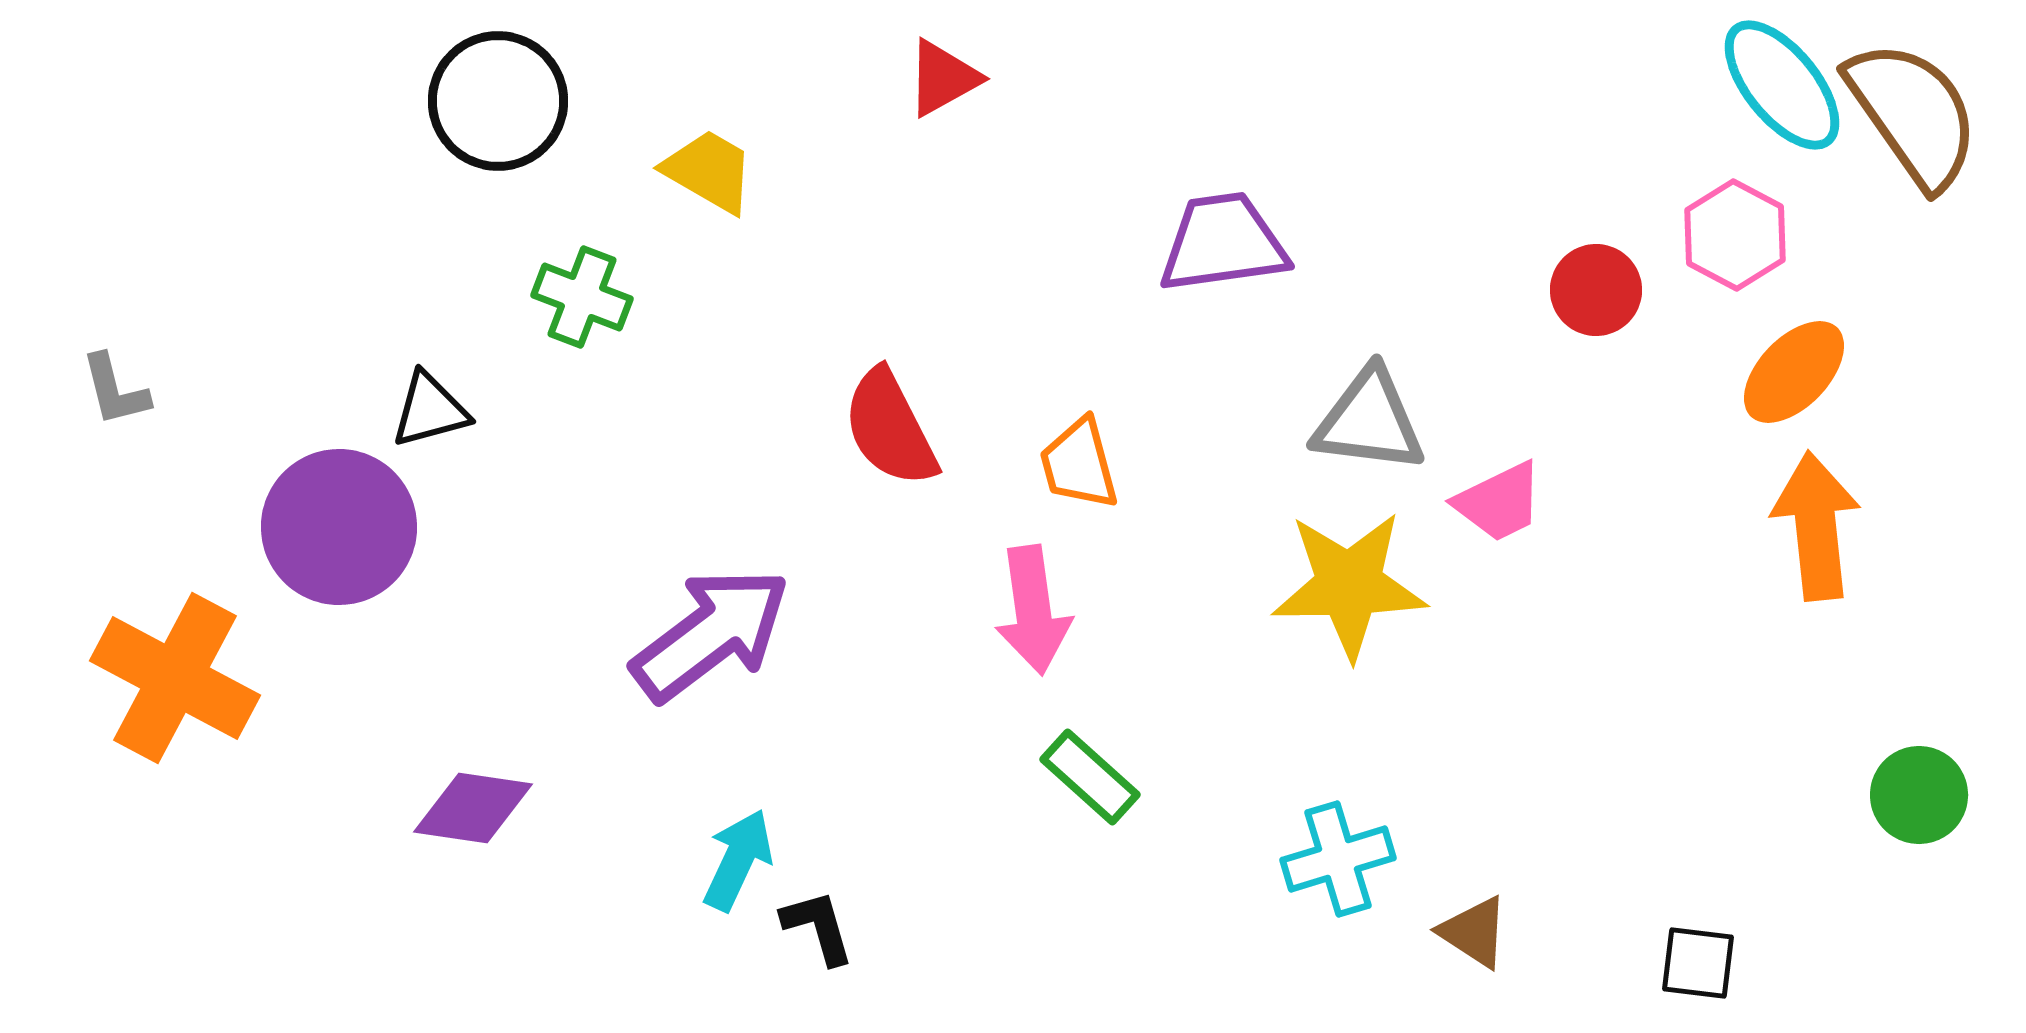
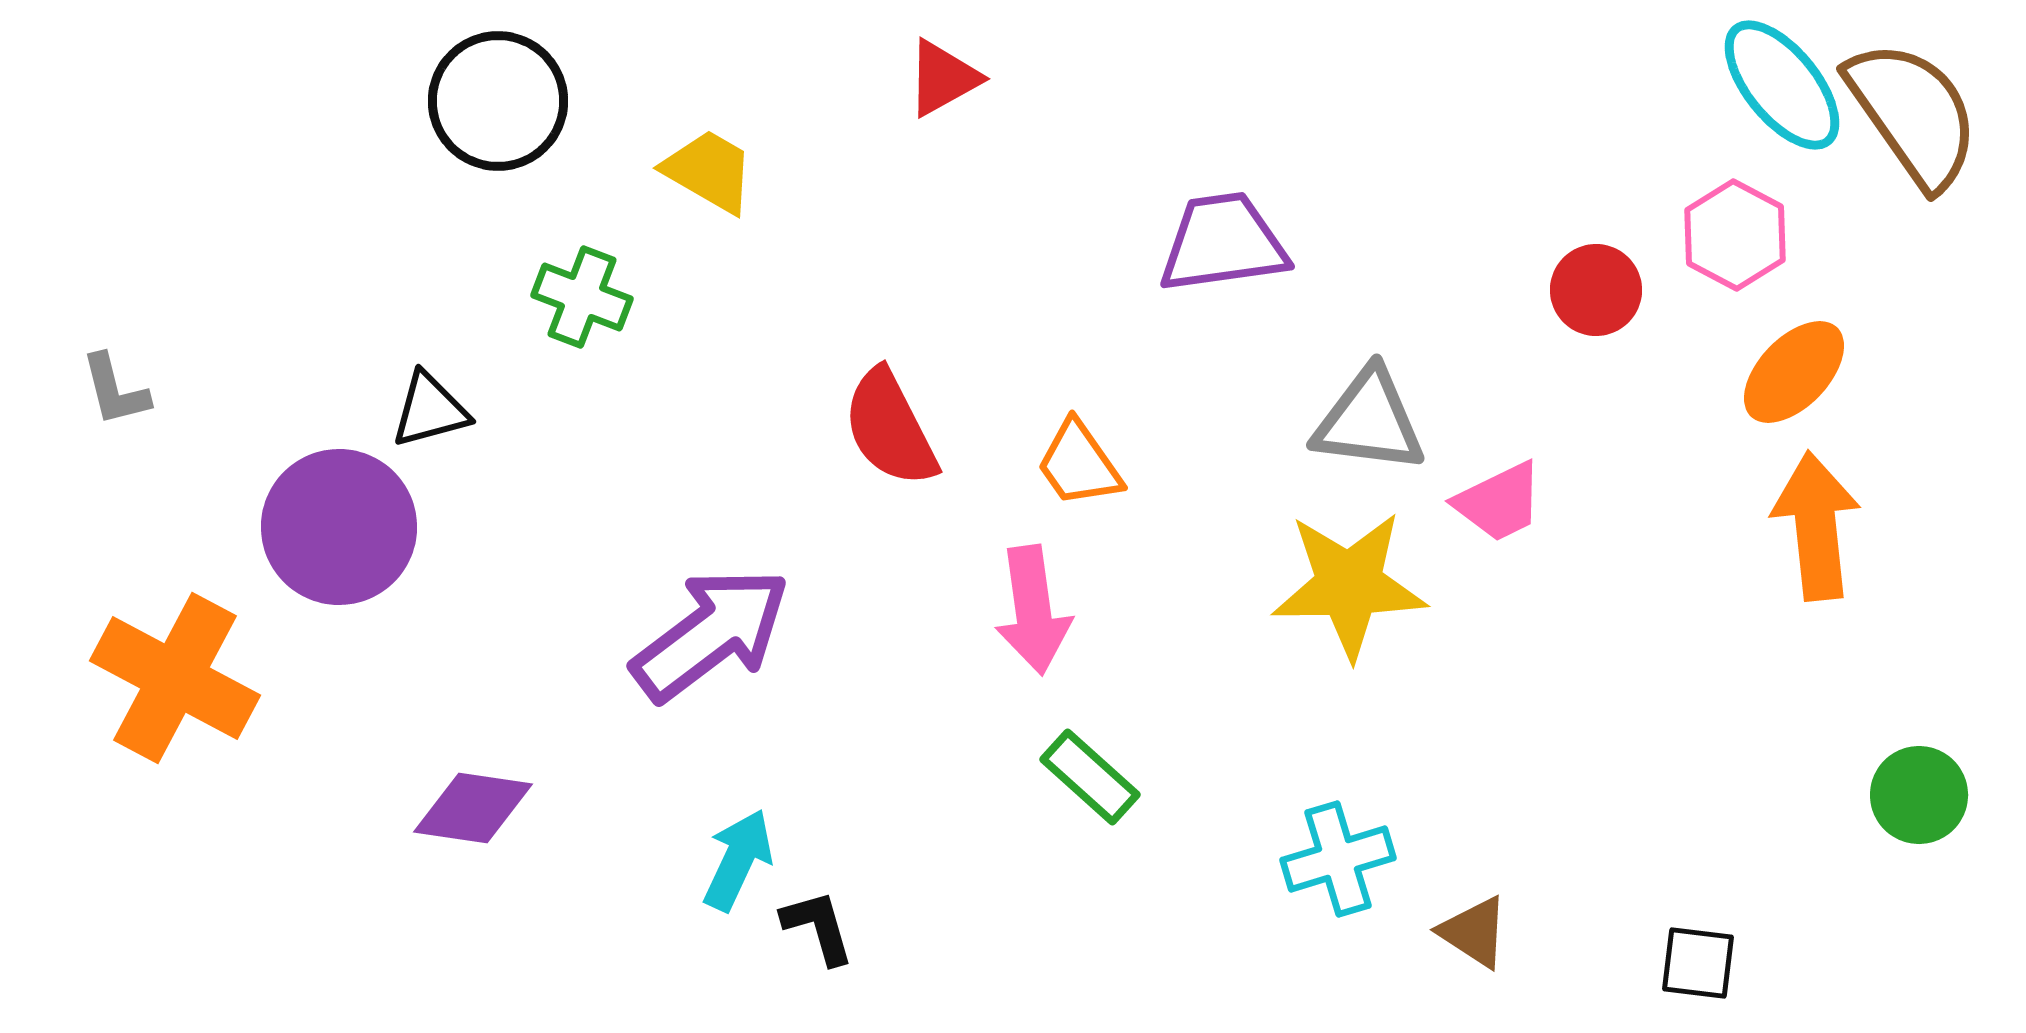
orange trapezoid: rotated 20 degrees counterclockwise
